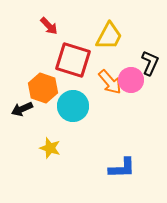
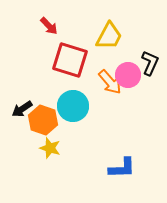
red square: moved 3 px left
pink circle: moved 3 px left, 5 px up
orange hexagon: moved 32 px down
black arrow: rotated 10 degrees counterclockwise
